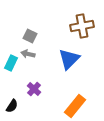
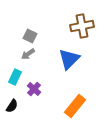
gray arrow: rotated 48 degrees counterclockwise
cyan rectangle: moved 4 px right, 14 px down
